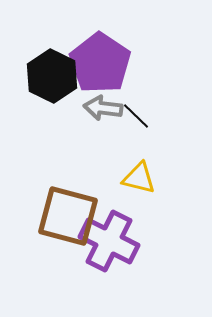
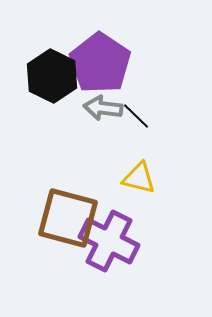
brown square: moved 2 px down
